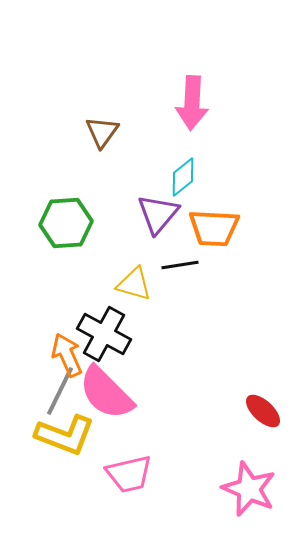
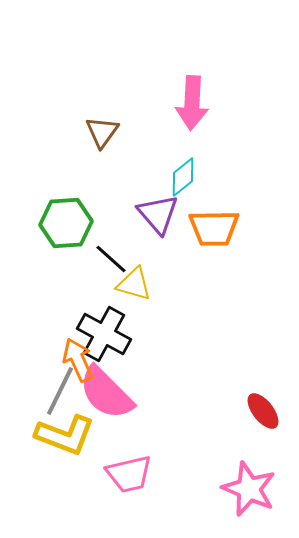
purple triangle: rotated 21 degrees counterclockwise
orange trapezoid: rotated 4 degrees counterclockwise
black line: moved 69 px left, 6 px up; rotated 51 degrees clockwise
orange arrow: moved 11 px right, 5 px down
red ellipse: rotated 9 degrees clockwise
